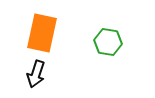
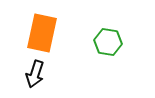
black arrow: moved 1 px left
